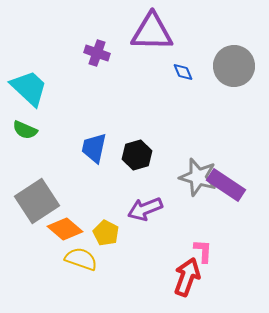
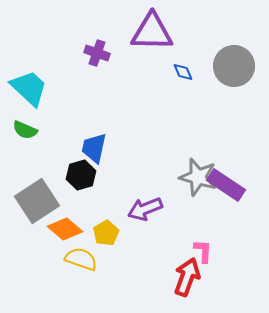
black hexagon: moved 56 px left, 20 px down
yellow pentagon: rotated 15 degrees clockwise
